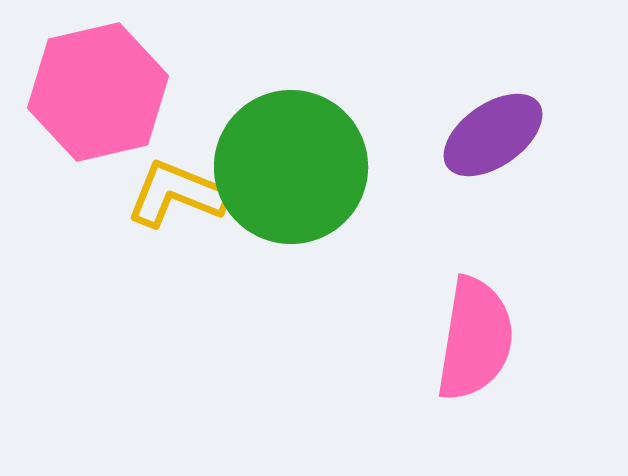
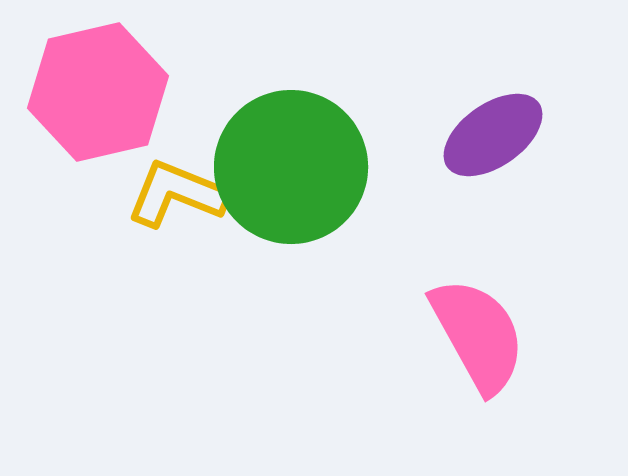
pink semicircle: moved 3 px right, 4 px up; rotated 38 degrees counterclockwise
